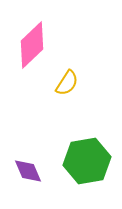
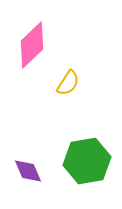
yellow semicircle: moved 1 px right
